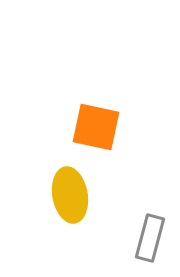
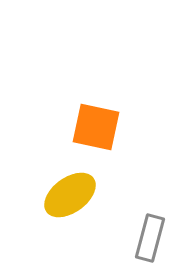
yellow ellipse: rotated 64 degrees clockwise
